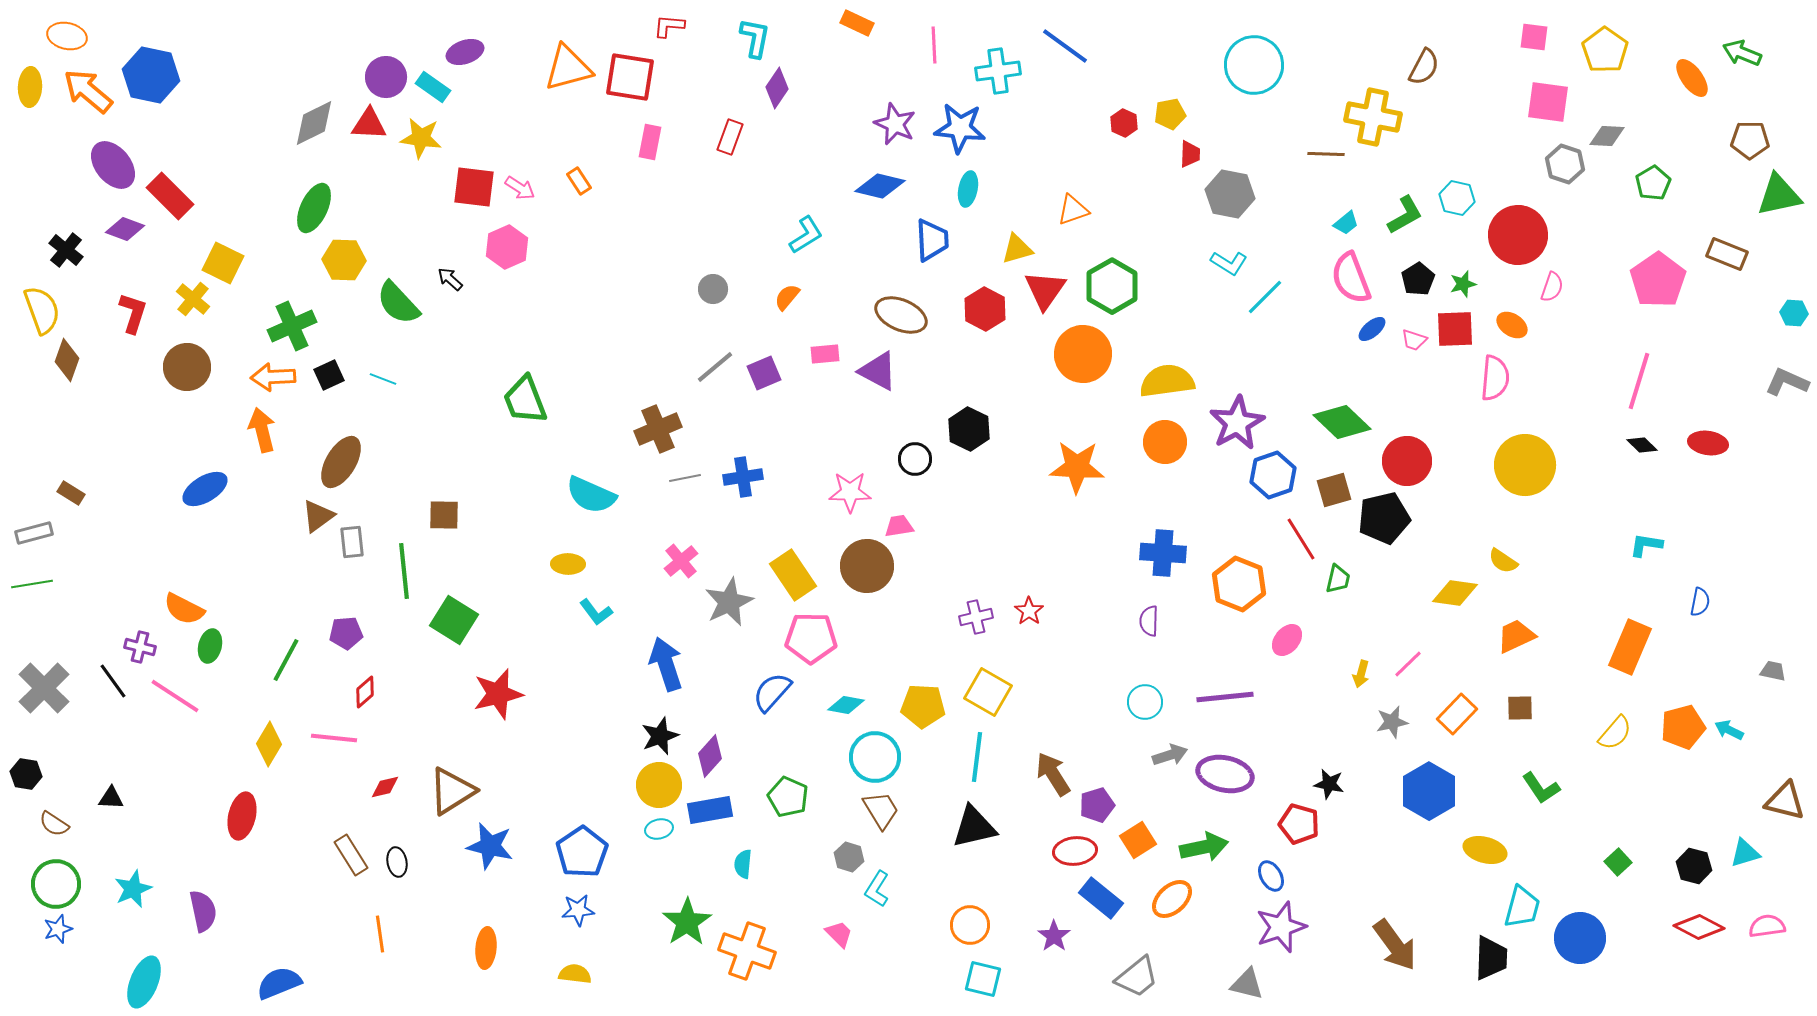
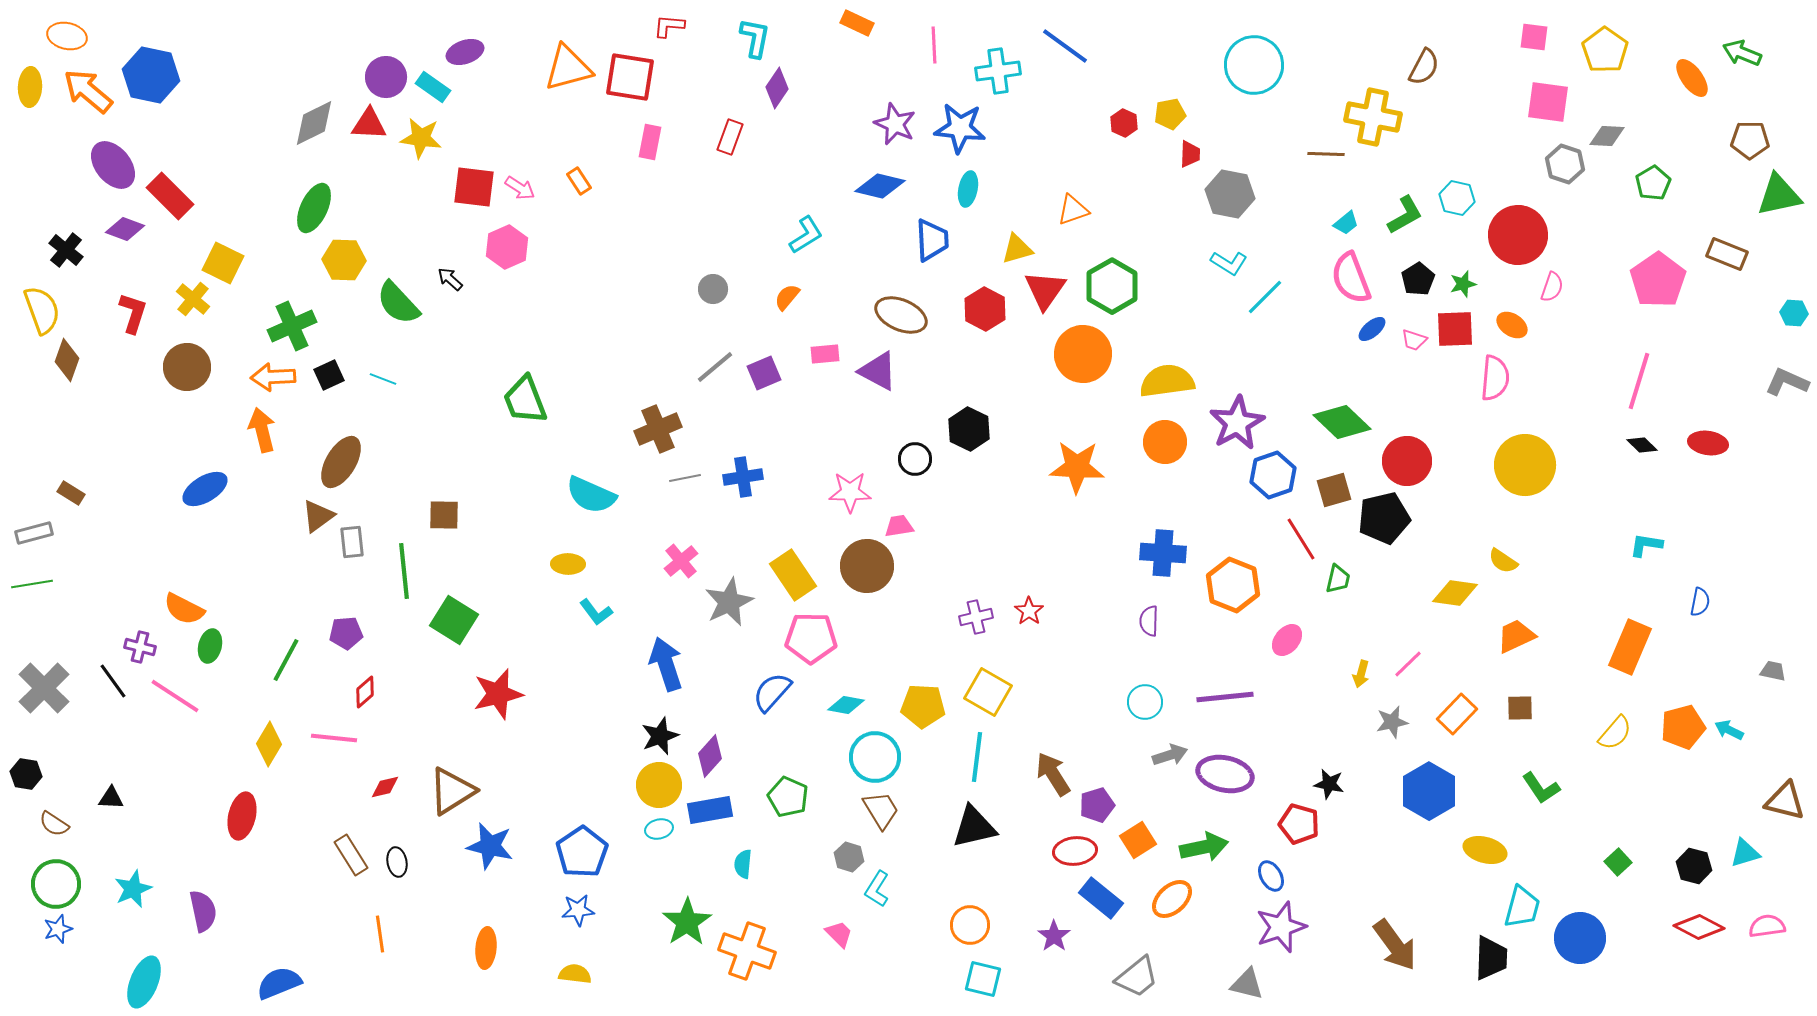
orange hexagon at (1239, 584): moved 6 px left, 1 px down
